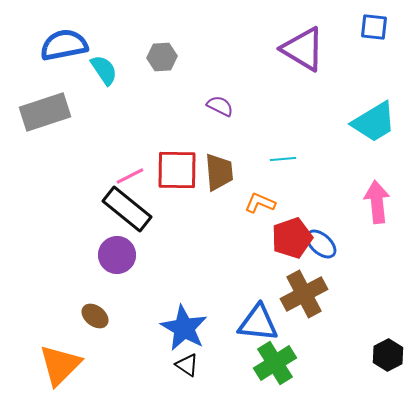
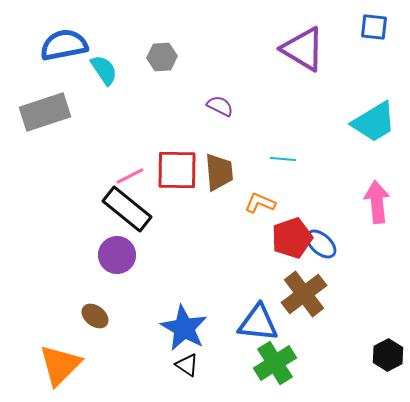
cyan line: rotated 10 degrees clockwise
brown cross: rotated 9 degrees counterclockwise
